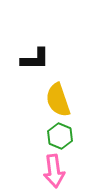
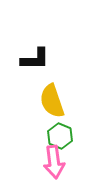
yellow semicircle: moved 6 px left, 1 px down
pink arrow: moved 9 px up
